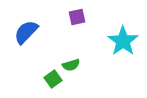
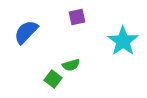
green square: rotated 18 degrees counterclockwise
